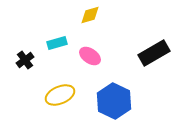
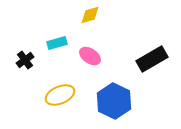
black rectangle: moved 2 px left, 6 px down
